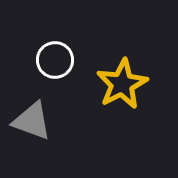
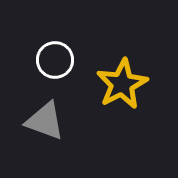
gray triangle: moved 13 px right
